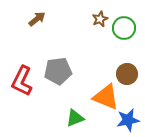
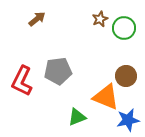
brown circle: moved 1 px left, 2 px down
green triangle: moved 2 px right, 1 px up
